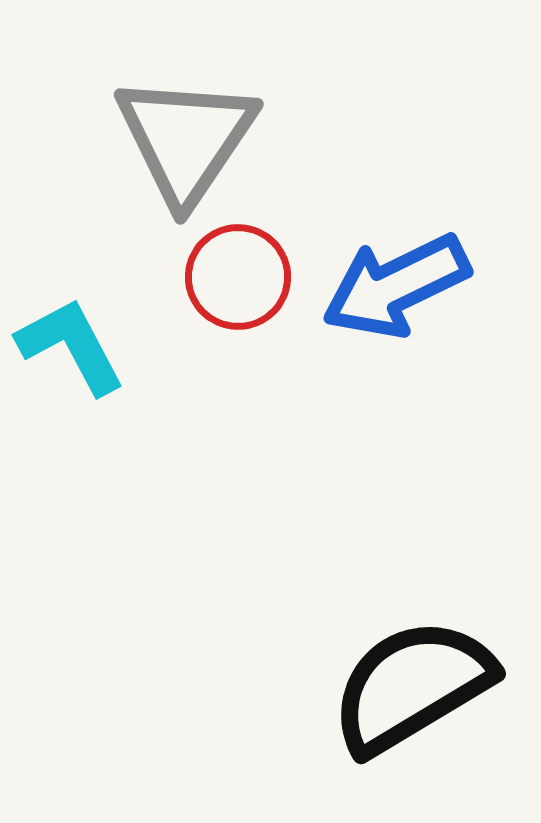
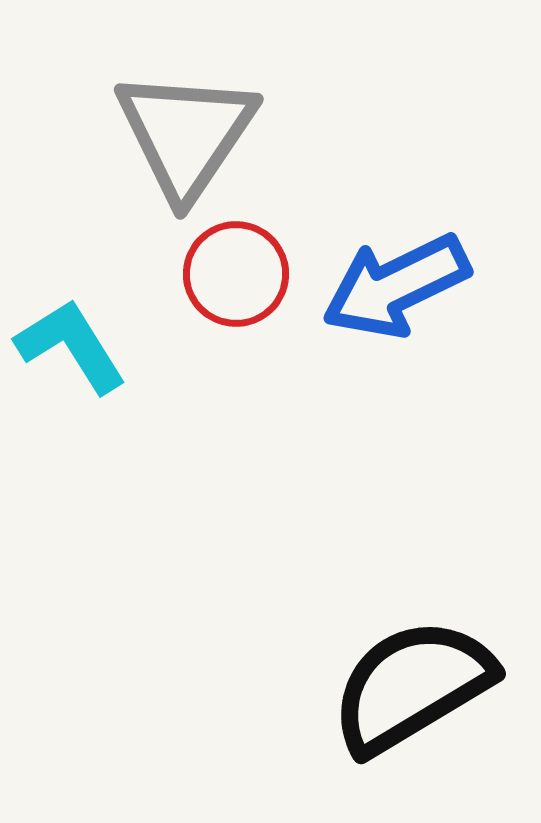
gray triangle: moved 5 px up
red circle: moved 2 px left, 3 px up
cyan L-shape: rotated 4 degrees counterclockwise
